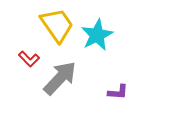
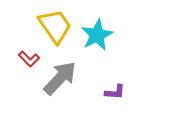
yellow trapezoid: moved 2 px left, 1 px down
purple L-shape: moved 3 px left
